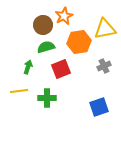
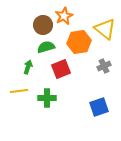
yellow triangle: rotated 50 degrees clockwise
